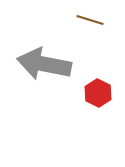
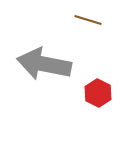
brown line: moved 2 px left
